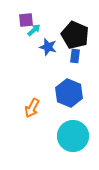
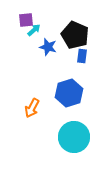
blue rectangle: moved 7 px right
blue hexagon: rotated 20 degrees clockwise
cyan circle: moved 1 px right, 1 px down
